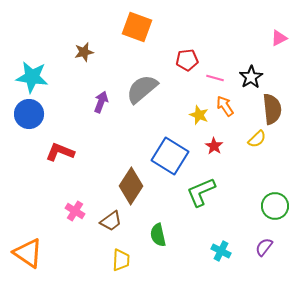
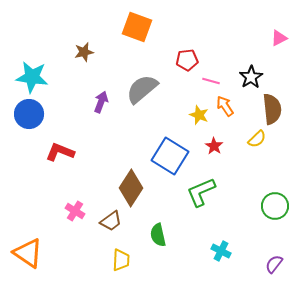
pink line: moved 4 px left, 3 px down
brown diamond: moved 2 px down
purple semicircle: moved 10 px right, 17 px down
